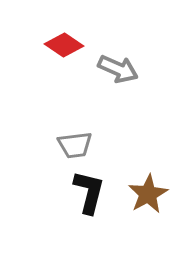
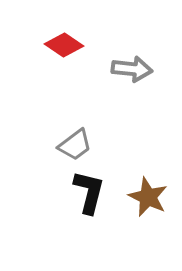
gray arrow: moved 14 px right; rotated 18 degrees counterclockwise
gray trapezoid: rotated 30 degrees counterclockwise
brown star: moved 3 px down; rotated 18 degrees counterclockwise
